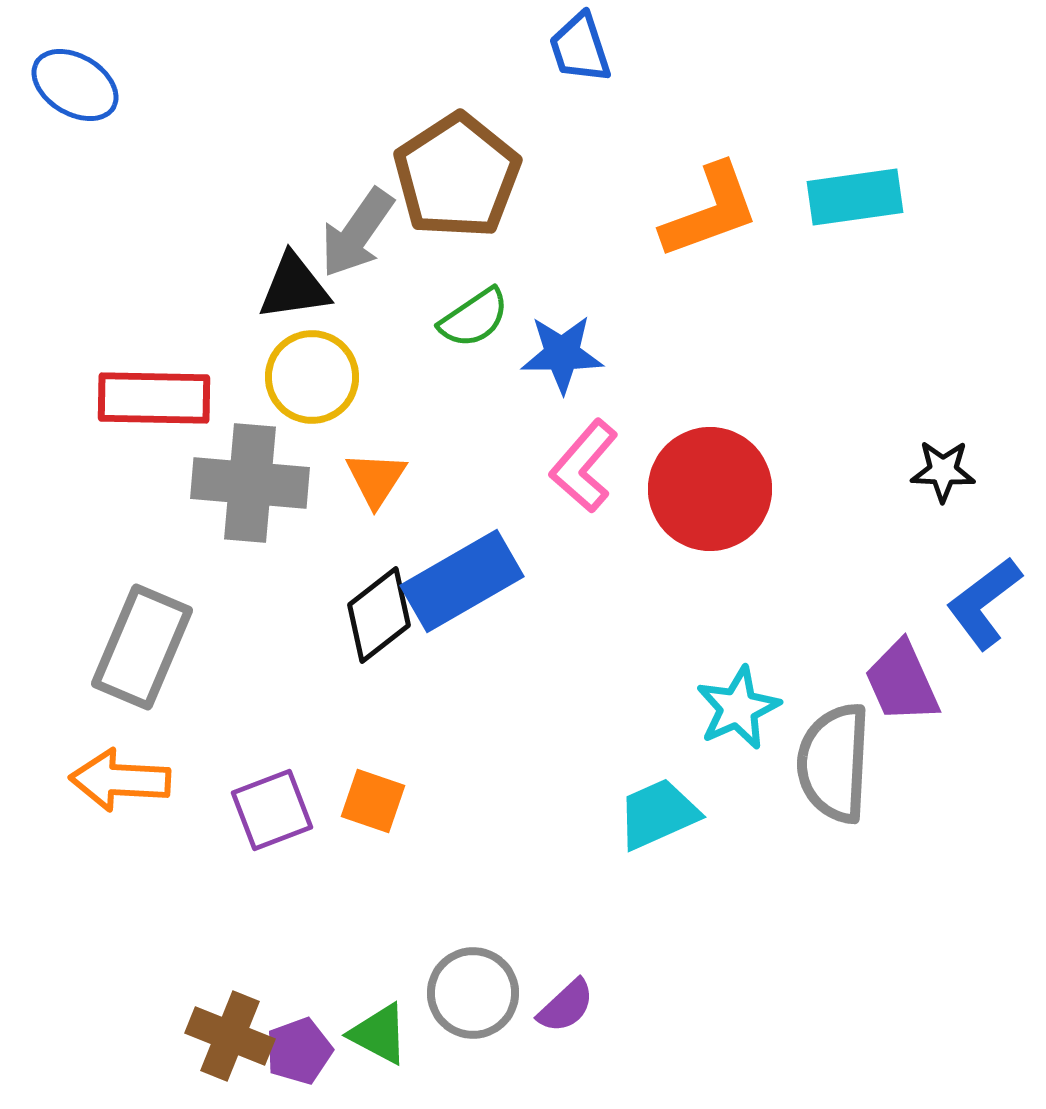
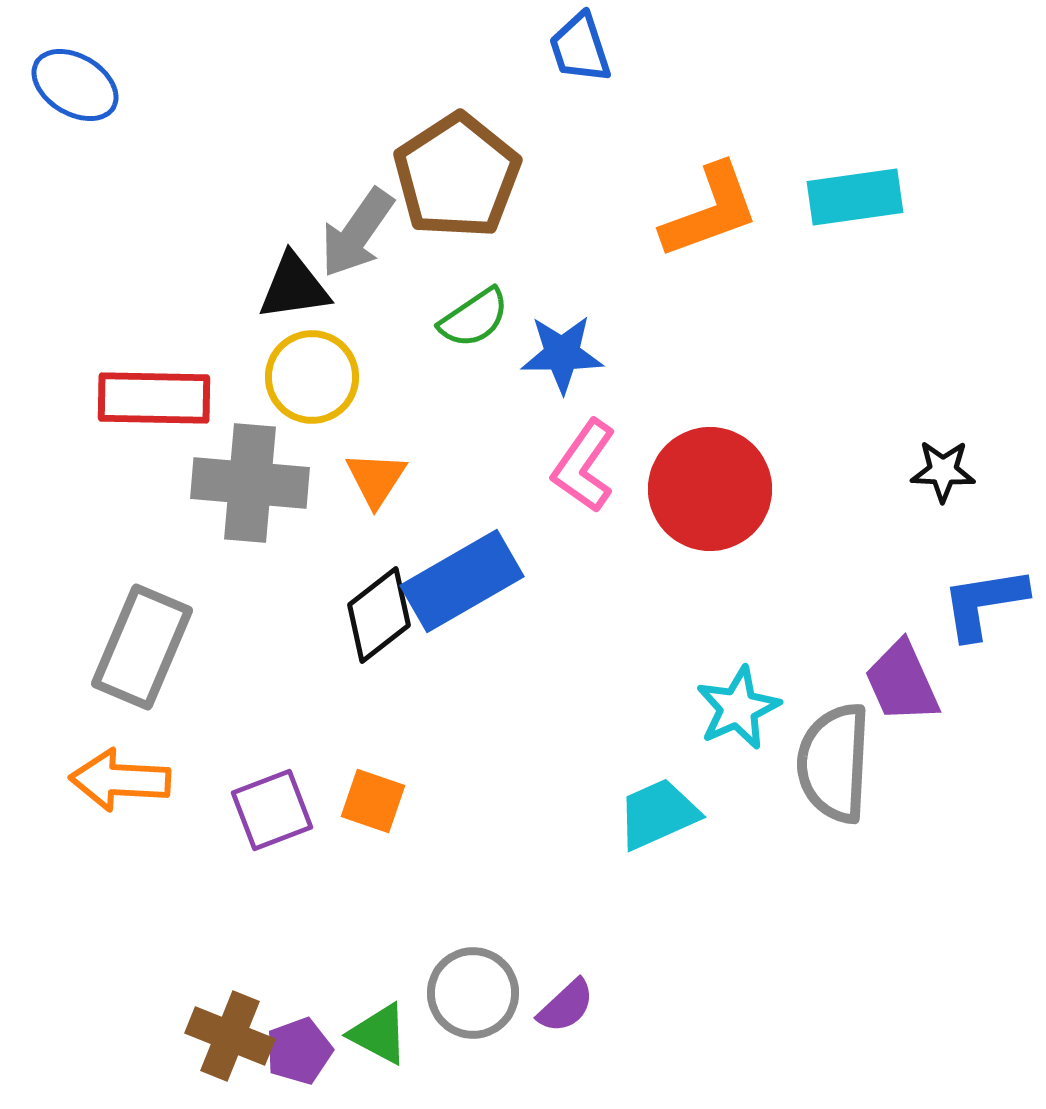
pink L-shape: rotated 6 degrees counterclockwise
blue L-shape: rotated 28 degrees clockwise
